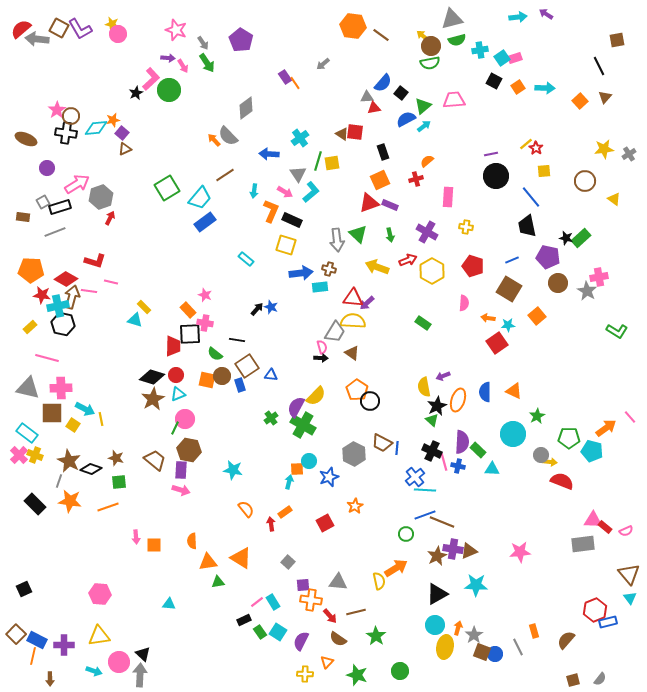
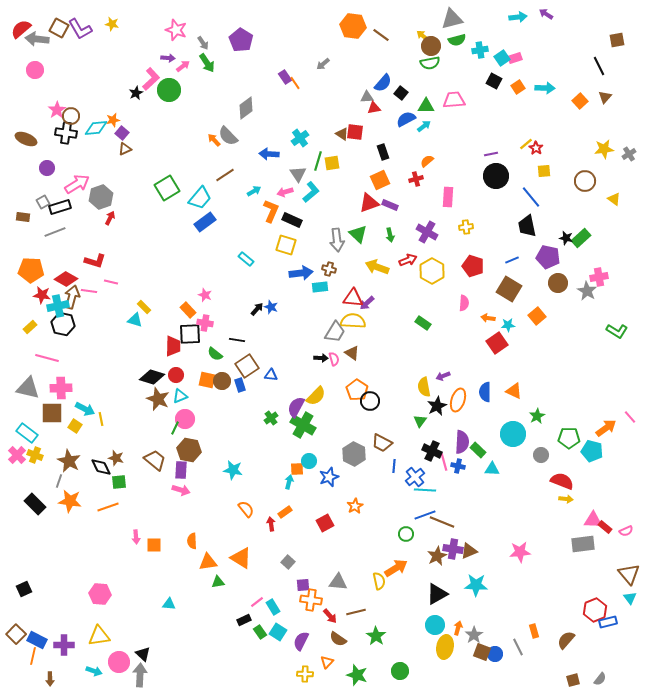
pink circle at (118, 34): moved 83 px left, 36 px down
pink arrow at (183, 66): rotated 96 degrees counterclockwise
green triangle at (423, 106): moved 3 px right; rotated 42 degrees clockwise
cyan arrow at (254, 191): rotated 128 degrees counterclockwise
pink arrow at (285, 192): rotated 133 degrees clockwise
yellow cross at (466, 227): rotated 16 degrees counterclockwise
pink semicircle at (322, 347): moved 12 px right, 12 px down
brown circle at (222, 376): moved 5 px down
cyan triangle at (178, 394): moved 2 px right, 2 px down
brown star at (153, 399): moved 5 px right; rotated 20 degrees counterclockwise
green triangle at (432, 420): moved 12 px left, 1 px down; rotated 24 degrees clockwise
yellow square at (73, 425): moved 2 px right, 1 px down
blue line at (397, 448): moved 3 px left, 18 px down
pink cross at (19, 455): moved 2 px left
yellow arrow at (550, 462): moved 16 px right, 37 px down
black diamond at (91, 469): moved 10 px right, 2 px up; rotated 45 degrees clockwise
cyan rectangle at (273, 602): moved 5 px down
